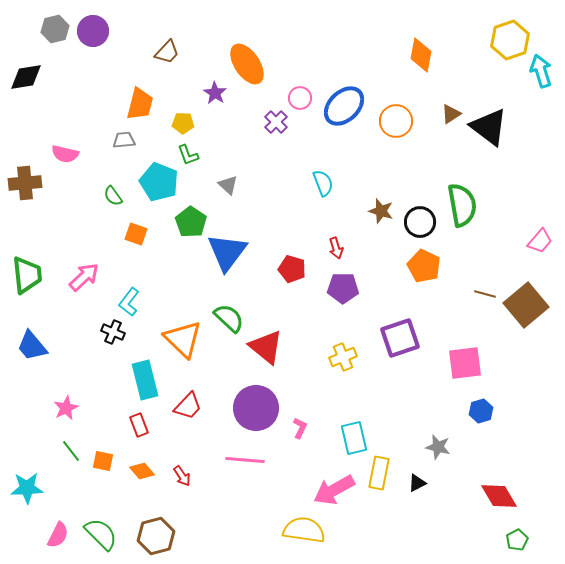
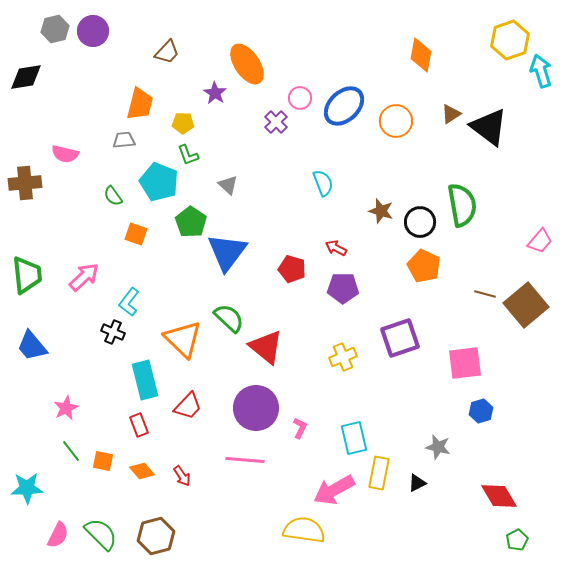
red arrow at (336, 248): rotated 135 degrees clockwise
